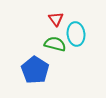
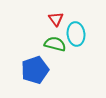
blue pentagon: rotated 20 degrees clockwise
